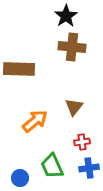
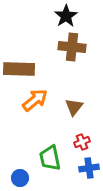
orange arrow: moved 21 px up
red cross: rotated 14 degrees counterclockwise
green trapezoid: moved 2 px left, 8 px up; rotated 12 degrees clockwise
